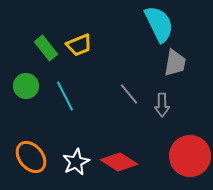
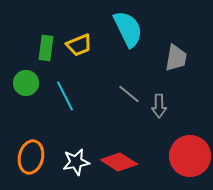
cyan semicircle: moved 31 px left, 5 px down
green rectangle: rotated 45 degrees clockwise
gray trapezoid: moved 1 px right, 5 px up
green circle: moved 3 px up
gray line: rotated 10 degrees counterclockwise
gray arrow: moved 3 px left, 1 px down
orange ellipse: rotated 52 degrees clockwise
white star: rotated 16 degrees clockwise
